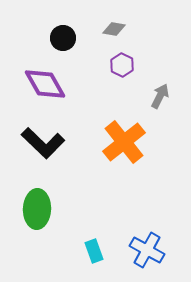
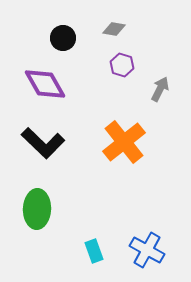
purple hexagon: rotated 10 degrees counterclockwise
gray arrow: moved 7 px up
